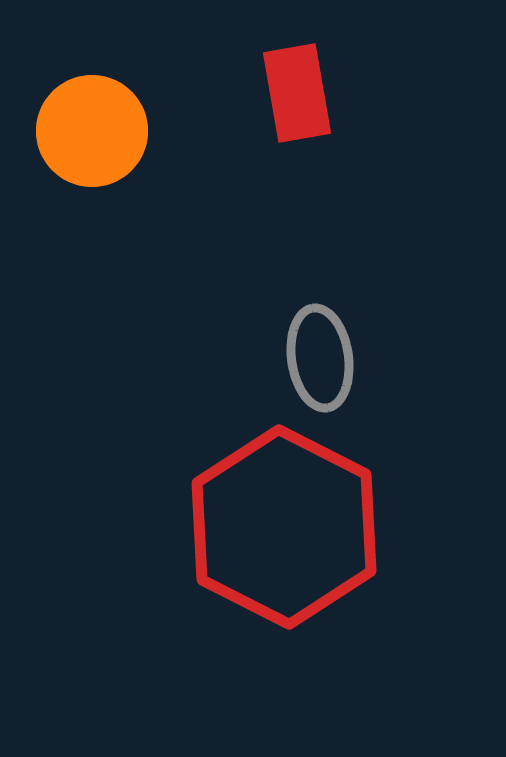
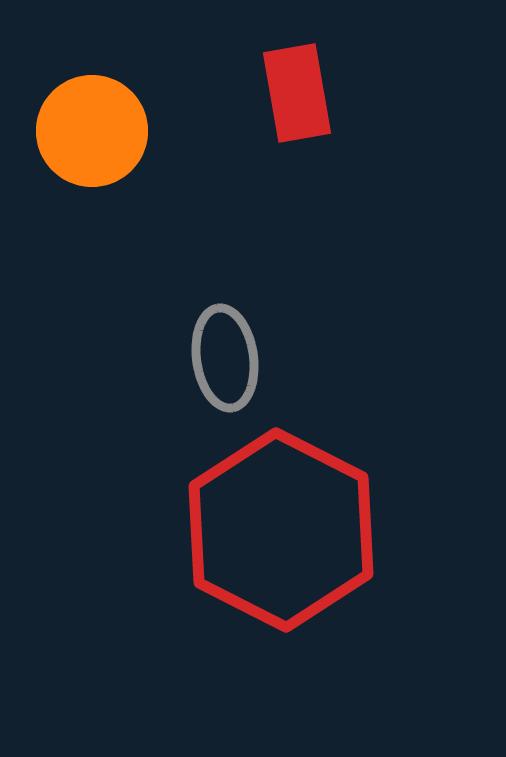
gray ellipse: moved 95 px left
red hexagon: moved 3 px left, 3 px down
